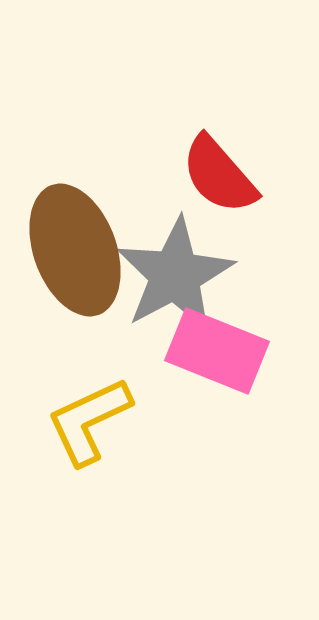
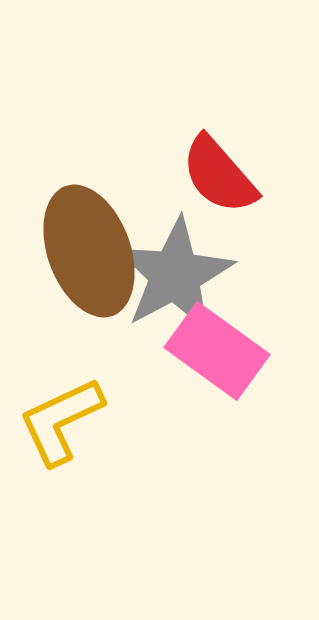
brown ellipse: moved 14 px right, 1 px down
pink rectangle: rotated 14 degrees clockwise
yellow L-shape: moved 28 px left
